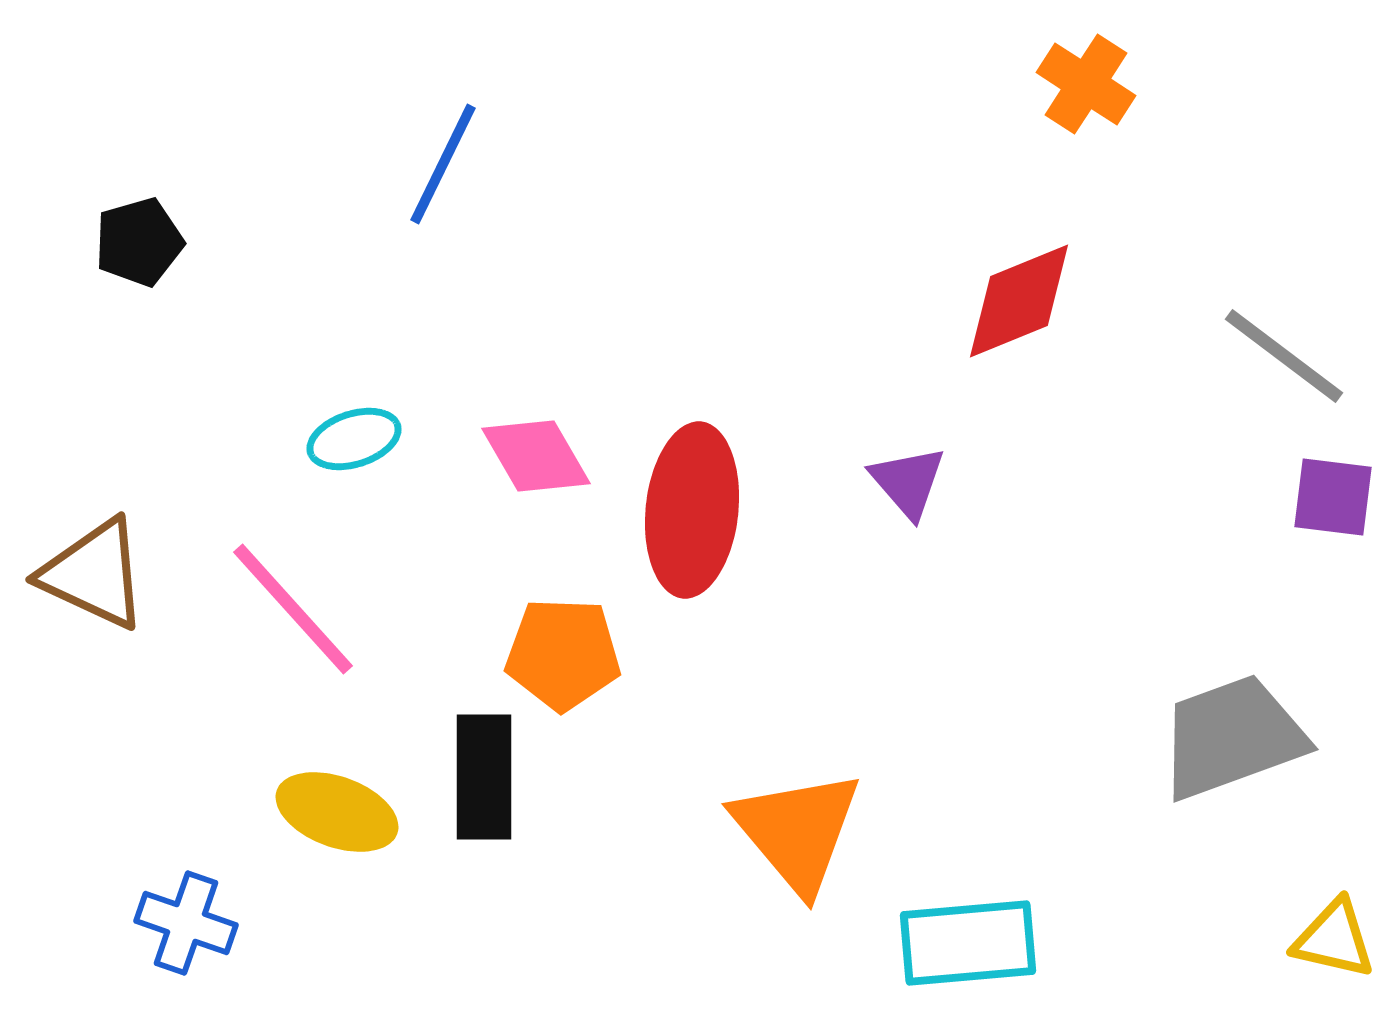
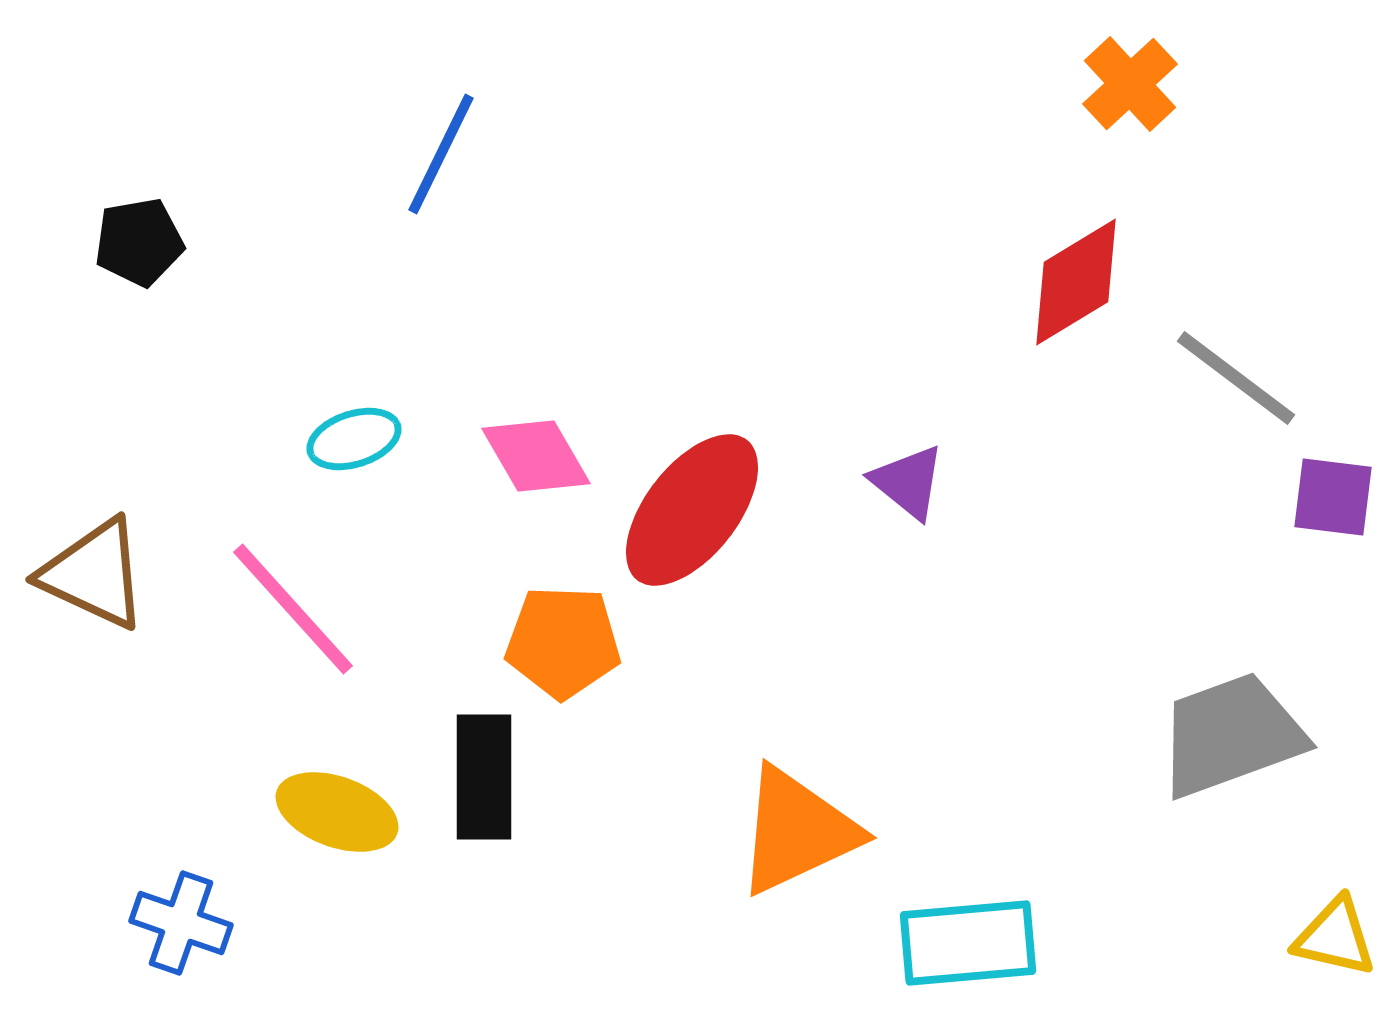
orange cross: moved 44 px right; rotated 14 degrees clockwise
blue line: moved 2 px left, 10 px up
black pentagon: rotated 6 degrees clockwise
red diamond: moved 57 px right, 19 px up; rotated 9 degrees counterclockwise
gray line: moved 48 px left, 22 px down
purple triangle: rotated 10 degrees counterclockwise
red ellipse: rotated 32 degrees clockwise
orange pentagon: moved 12 px up
gray trapezoid: moved 1 px left, 2 px up
orange triangle: rotated 45 degrees clockwise
blue cross: moved 5 px left
yellow triangle: moved 1 px right, 2 px up
